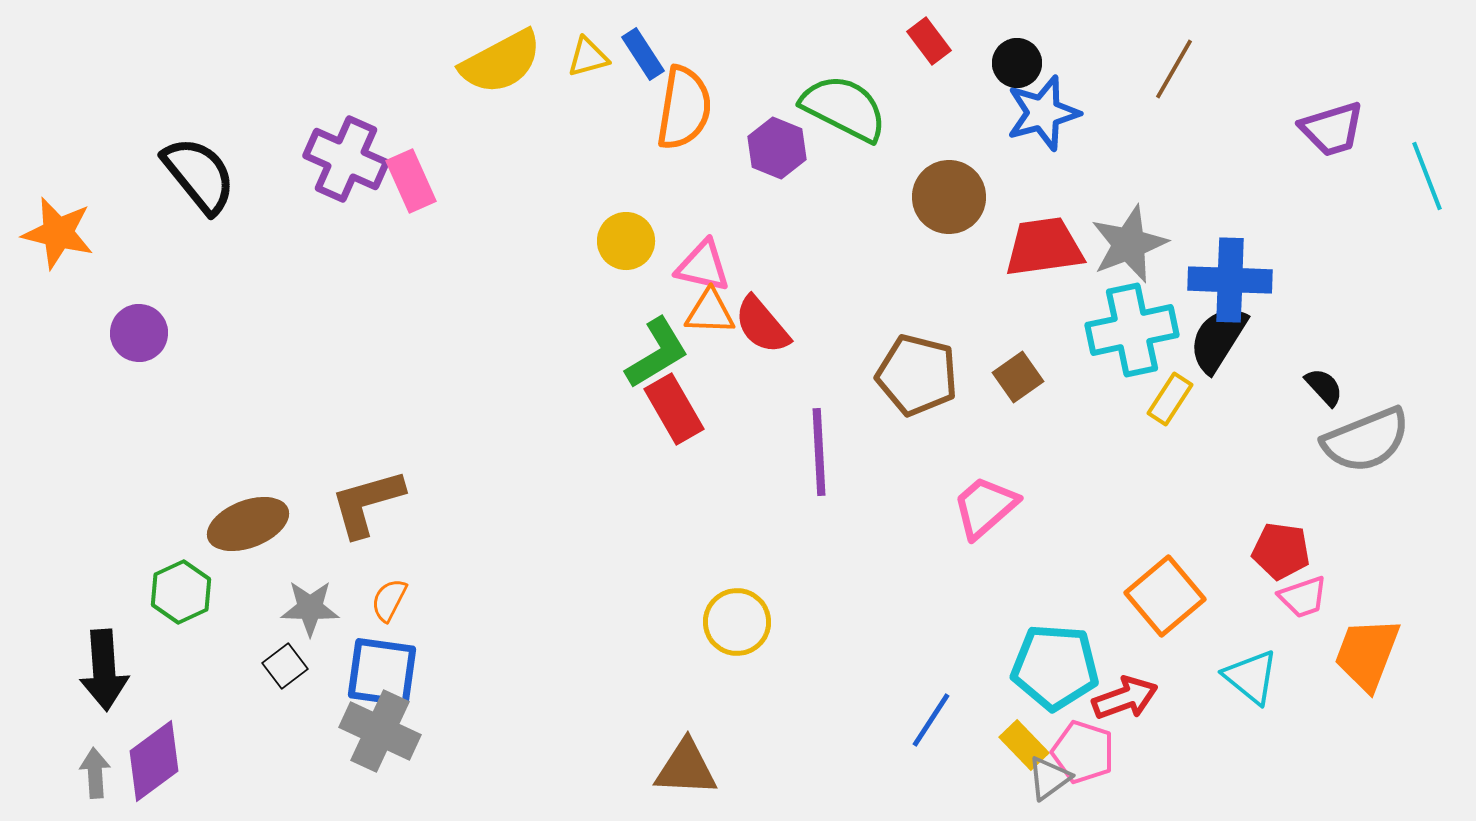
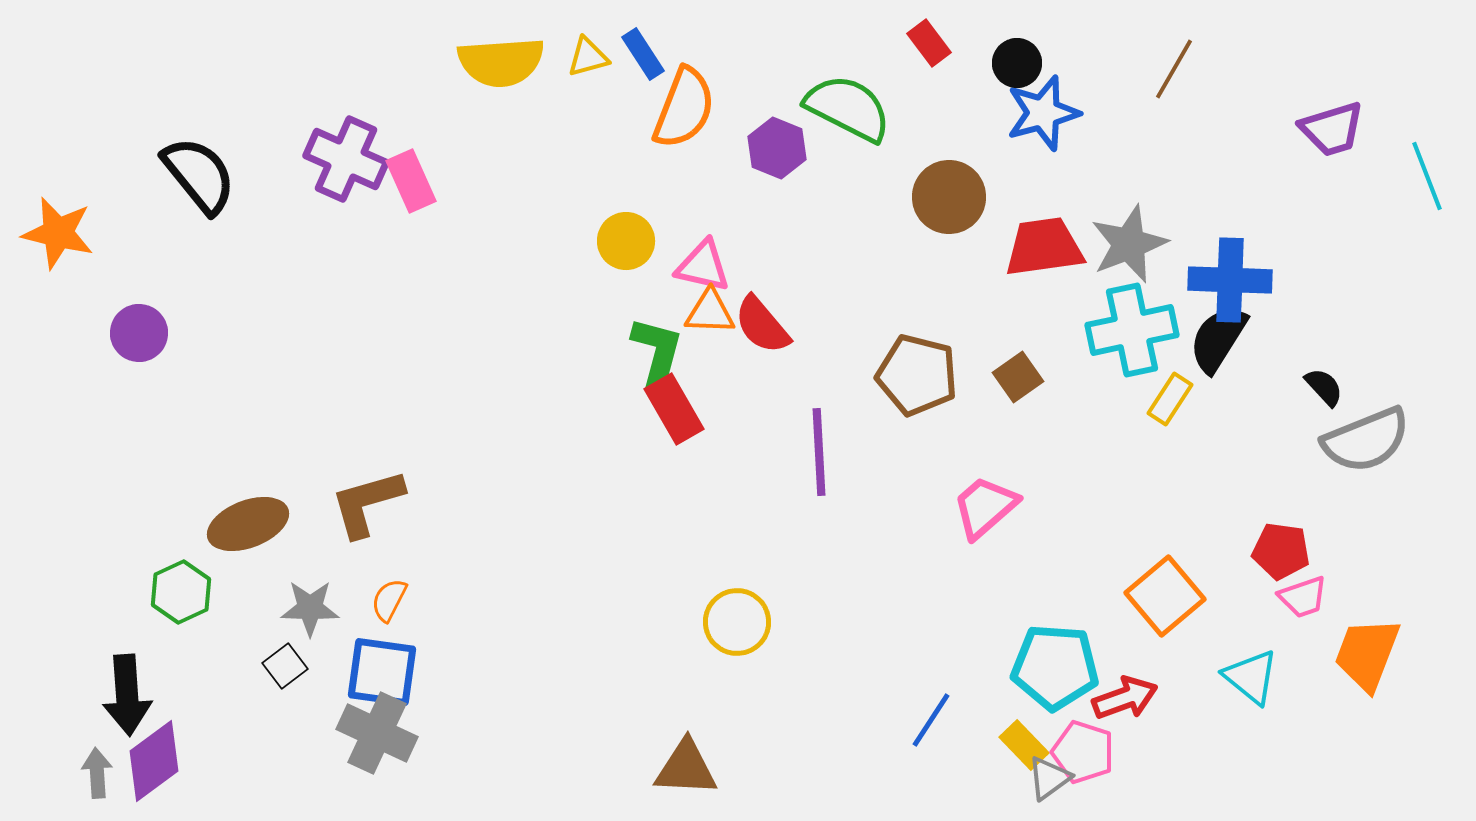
red rectangle at (929, 41): moved 2 px down
yellow semicircle at (501, 62): rotated 24 degrees clockwise
orange semicircle at (684, 108): rotated 12 degrees clockwise
green semicircle at (844, 108): moved 4 px right
green L-shape at (657, 353): rotated 44 degrees counterclockwise
black arrow at (104, 670): moved 23 px right, 25 px down
gray cross at (380, 731): moved 3 px left, 2 px down
gray arrow at (95, 773): moved 2 px right
